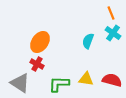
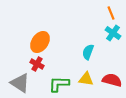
cyan semicircle: moved 11 px down
